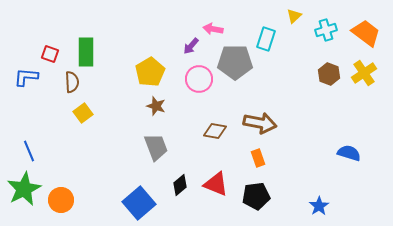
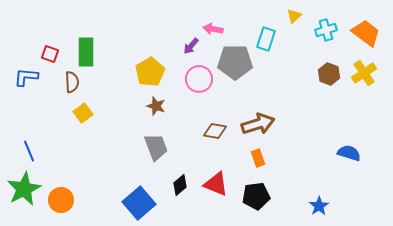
brown arrow: moved 2 px left, 1 px down; rotated 28 degrees counterclockwise
